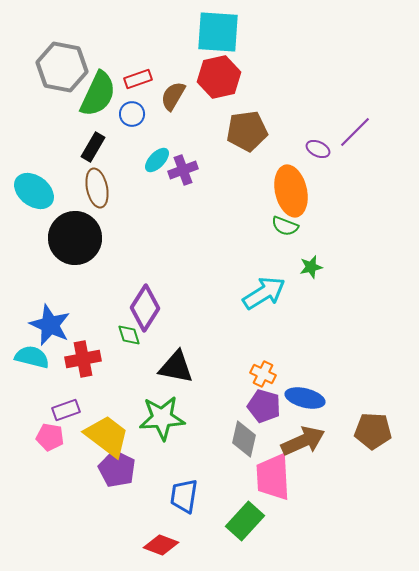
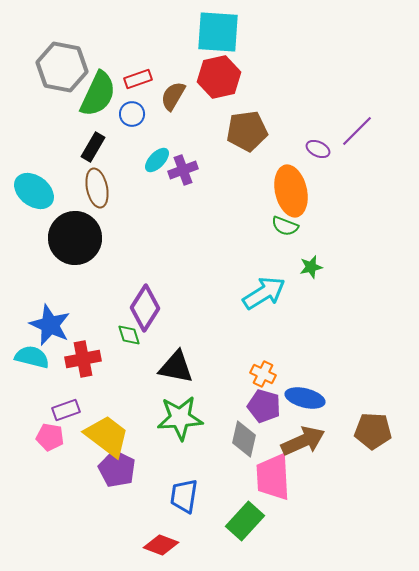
purple line at (355, 132): moved 2 px right, 1 px up
green star at (162, 418): moved 18 px right
